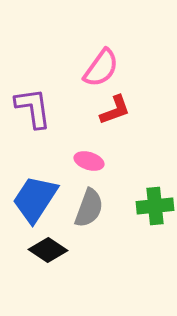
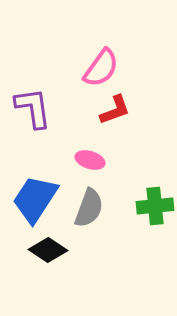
pink ellipse: moved 1 px right, 1 px up
